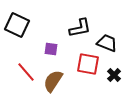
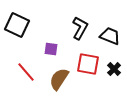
black L-shape: rotated 50 degrees counterclockwise
black trapezoid: moved 3 px right, 7 px up
black cross: moved 6 px up
brown semicircle: moved 6 px right, 2 px up
